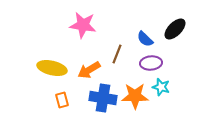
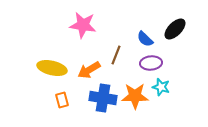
brown line: moved 1 px left, 1 px down
